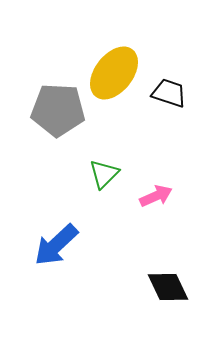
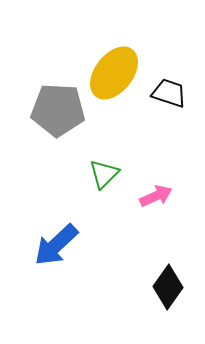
black diamond: rotated 60 degrees clockwise
